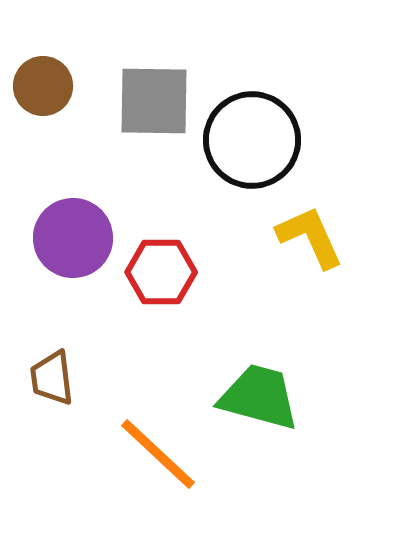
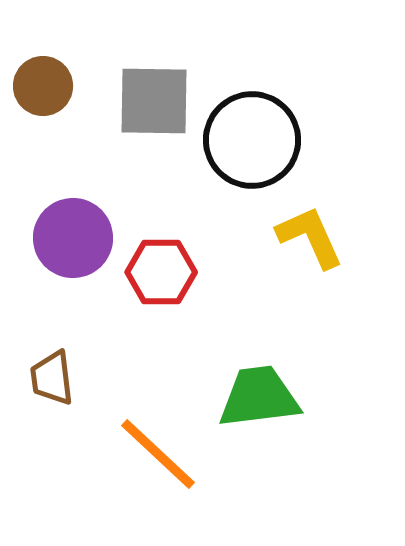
green trapezoid: rotated 22 degrees counterclockwise
